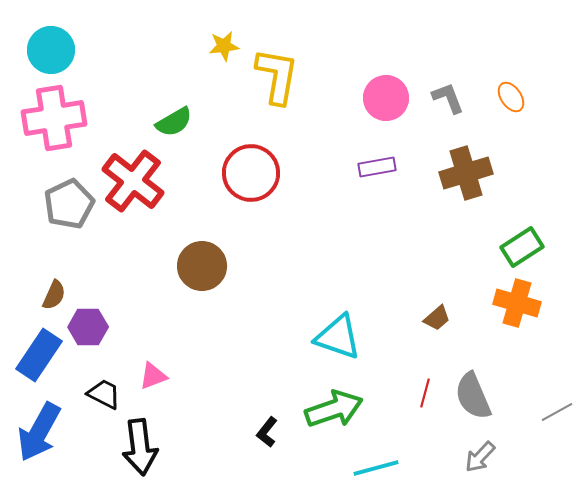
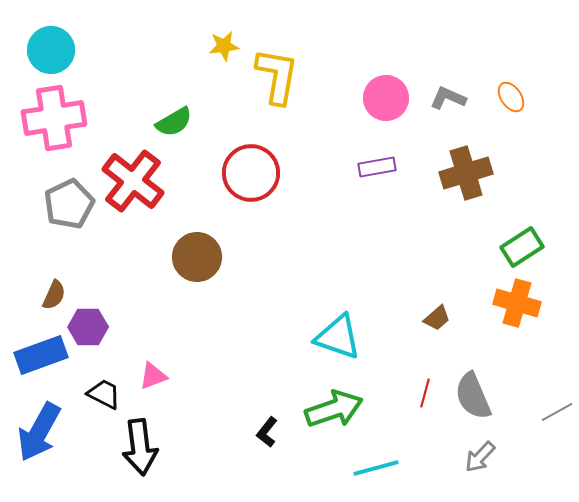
gray L-shape: rotated 45 degrees counterclockwise
brown circle: moved 5 px left, 9 px up
blue rectangle: moved 2 px right; rotated 36 degrees clockwise
